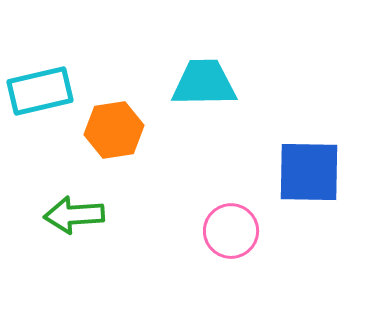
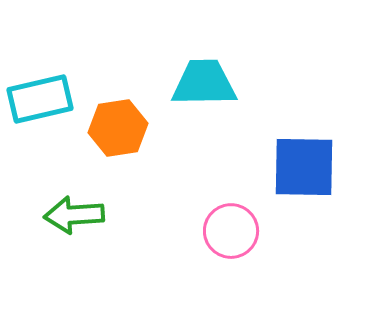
cyan rectangle: moved 8 px down
orange hexagon: moved 4 px right, 2 px up
blue square: moved 5 px left, 5 px up
